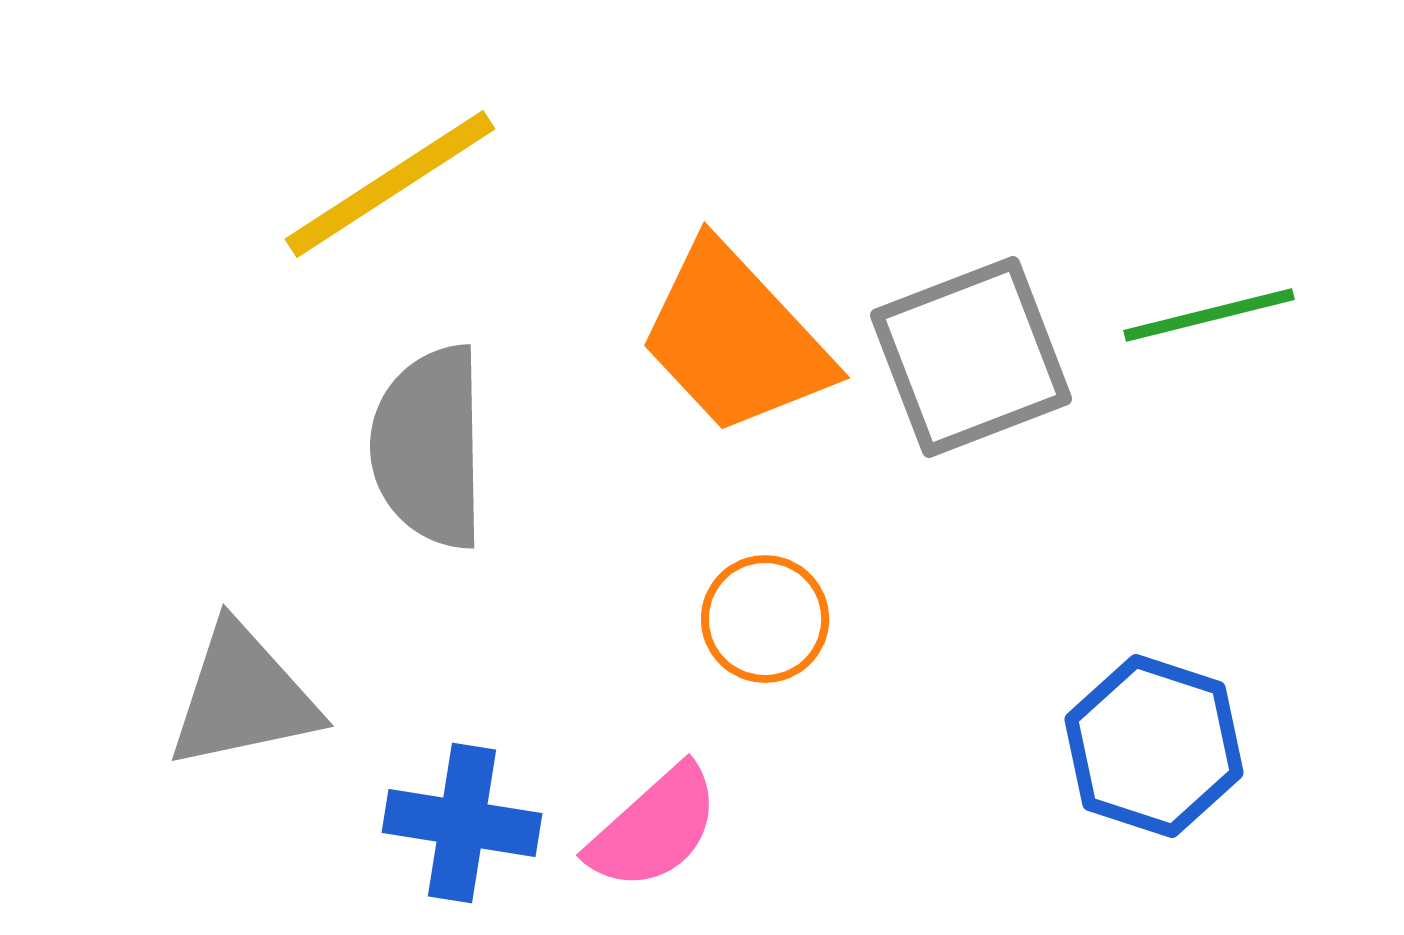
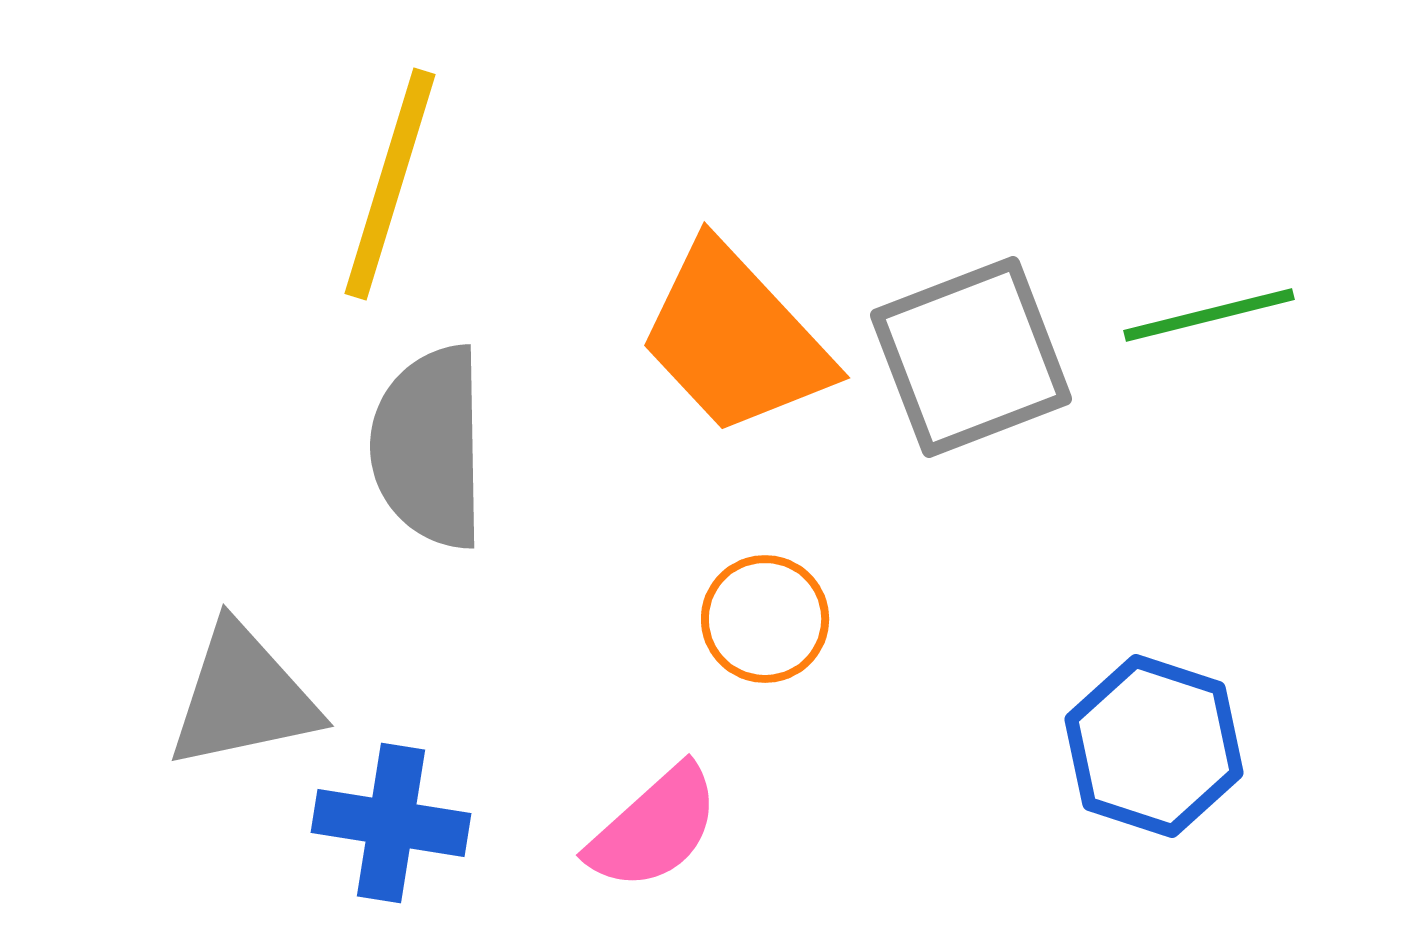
yellow line: rotated 40 degrees counterclockwise
blue cross: moved 71 px left
